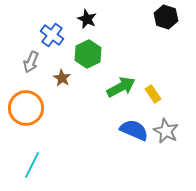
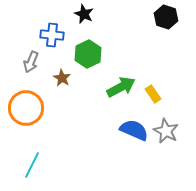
black star: moved 3 px left, 5 px up
blue cross: rotated 30 degrees counterclockwise
